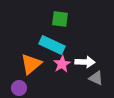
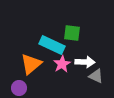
green square: moved 12 px right, 14 px down
gray triangle: moved 2 px up
